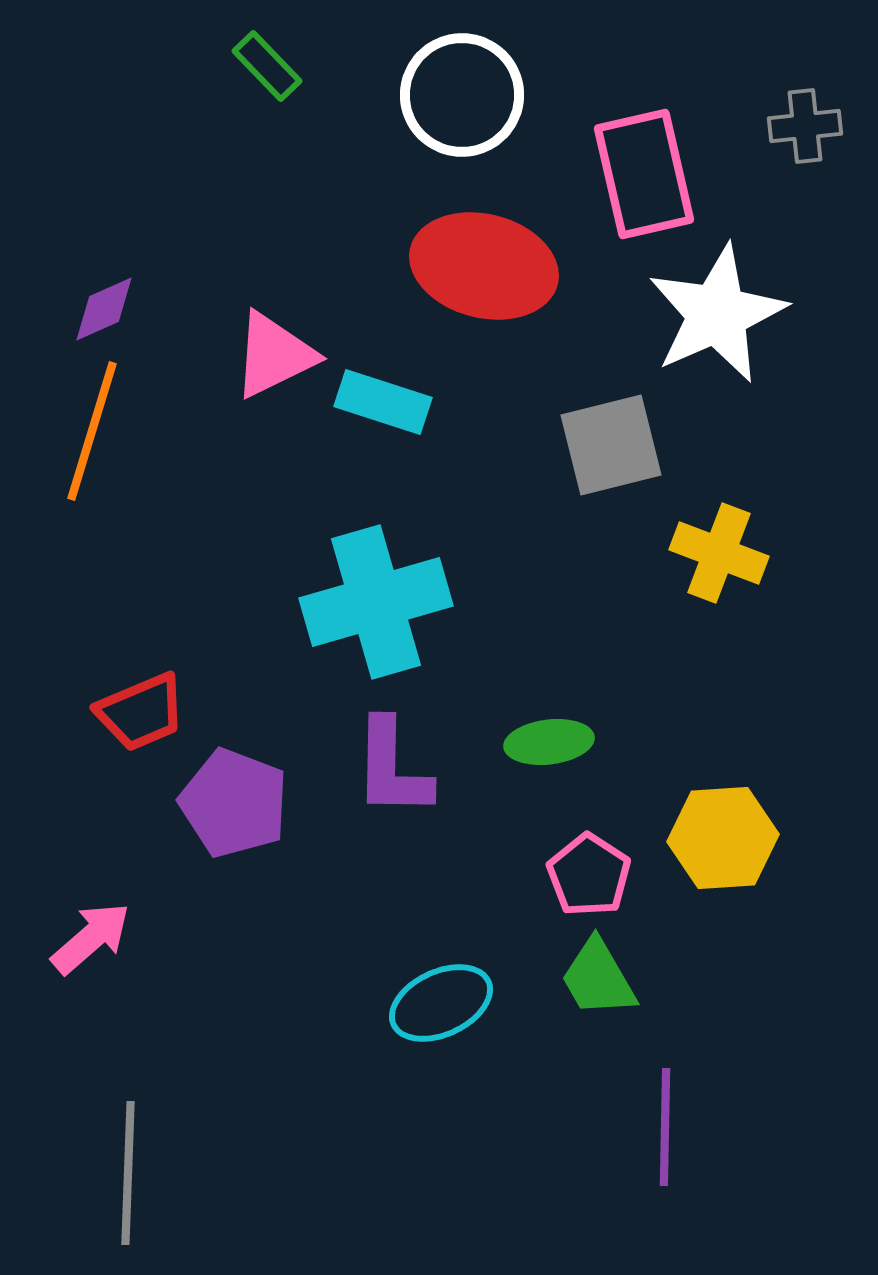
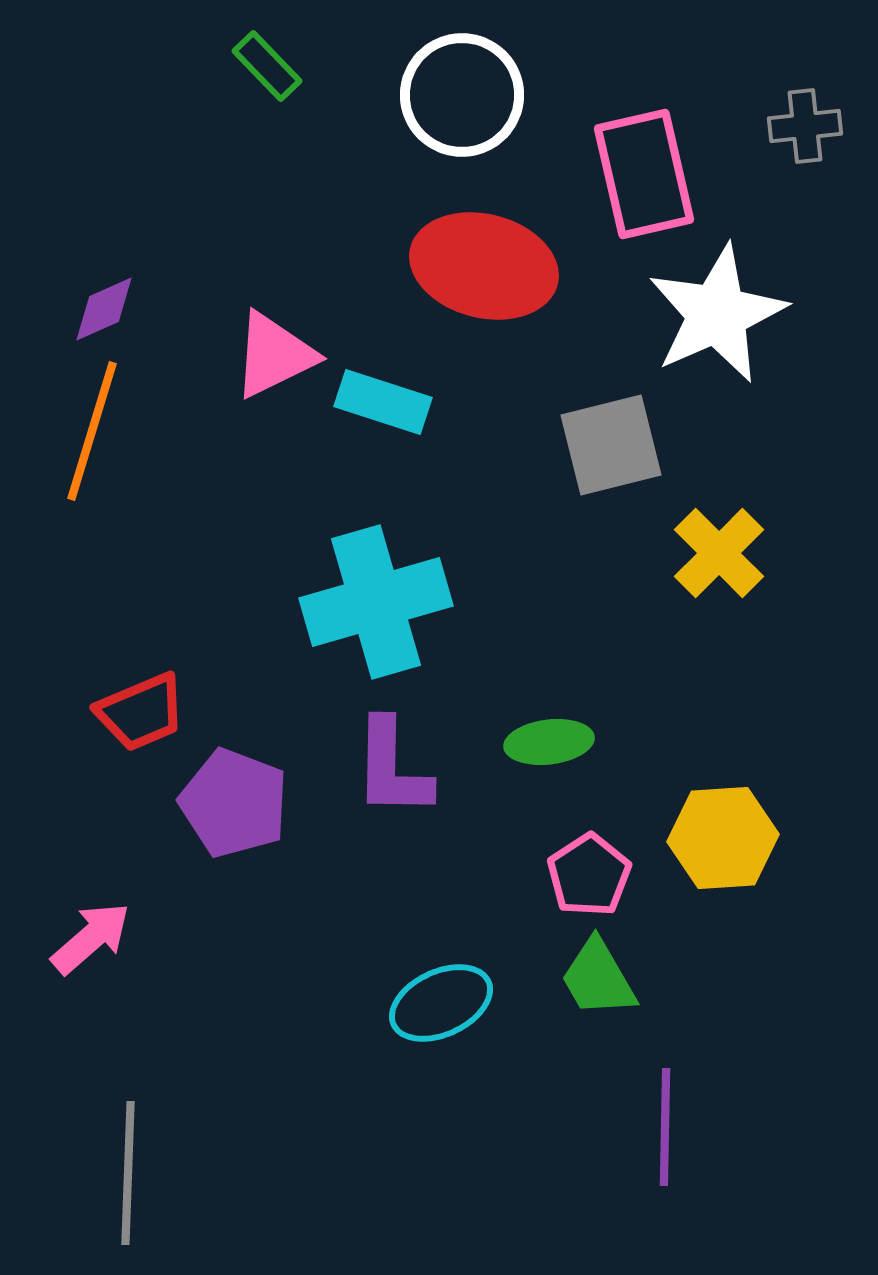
yellow cross: rotated 24 degrees clockwise
pink pentagon: rotated 6 degrees clockwise
